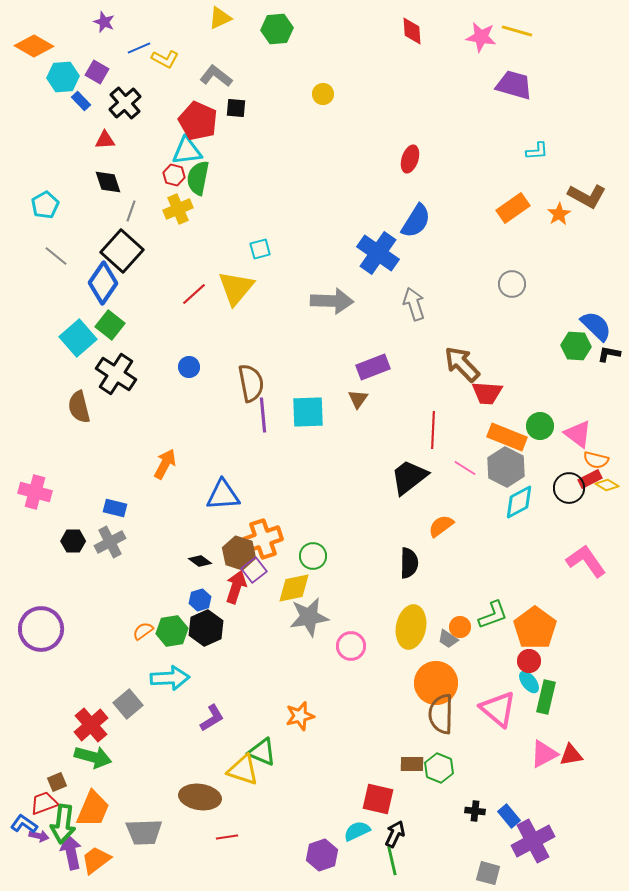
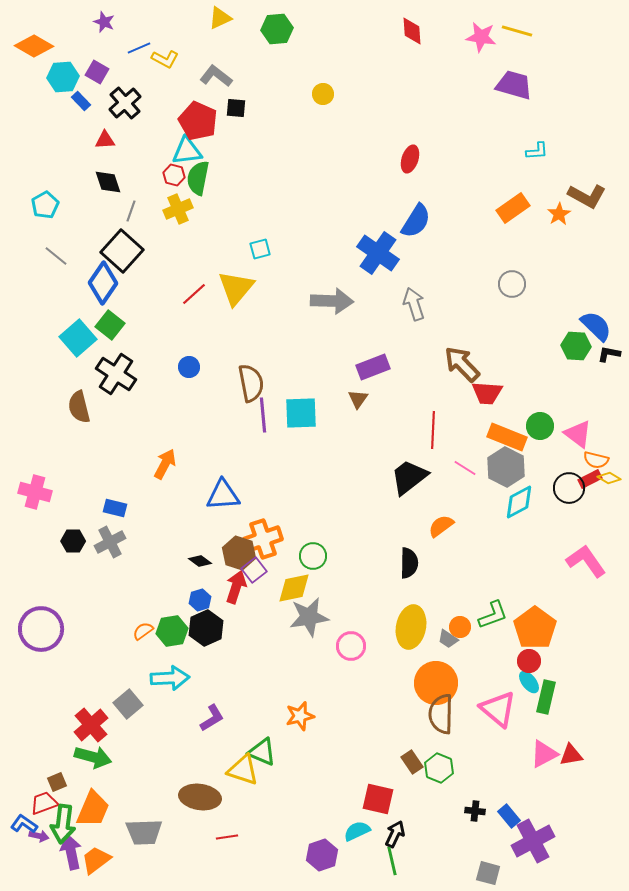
cyan square at (308, 412): moved 7 px left, 1 px down
yellow diamond at (607, 485): moved 2 px right, 7 px up
brown rectangle at (412, 764): moved 2 px up; rotated 55 degrees clockwise
